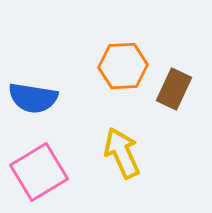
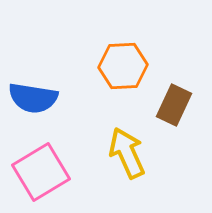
brown rectangle: moved 16 px down
yellow arrow: moved 5 px right
pink square: moved 2 px right
